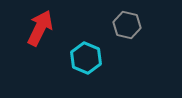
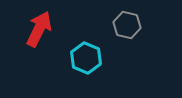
red arrow: moved 1 px left, 1 px down
